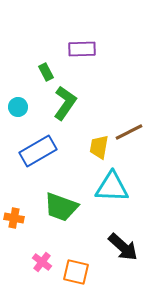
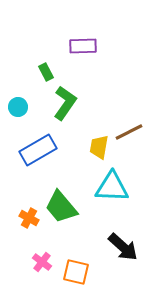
purple rectangle: moved 1 px right, 3 px up
blue rectangle: moved 1 px up
green trapezoid: rotated 30 degrees clockwise
orange cross: moved 15 px right; rotated 18 degrees clockwise
